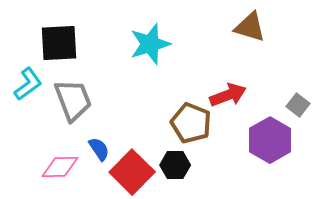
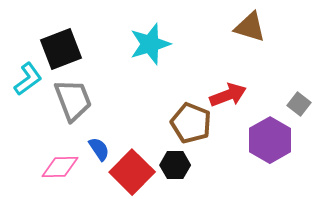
black square: moved 2 px right, 6 px down; rotated 18 degrees counterclockwise
cyan L-shape: moved 5 px up
gray square: moved 1 px right, 1 px up
